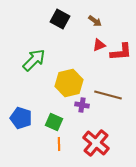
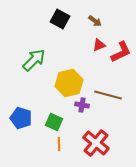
red L-shape: rotated 20 degrees counterclockwise
